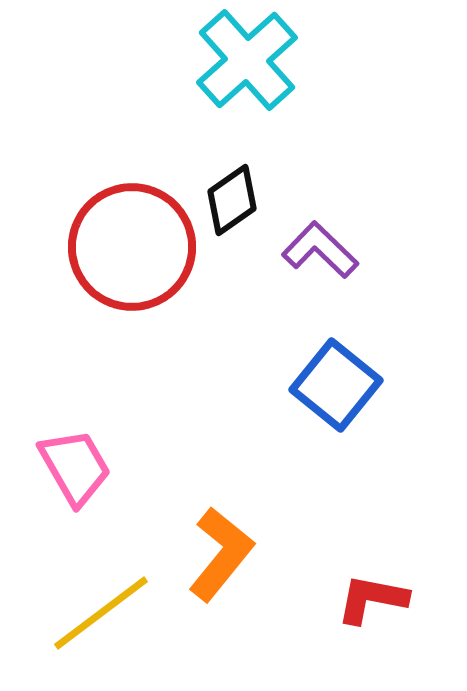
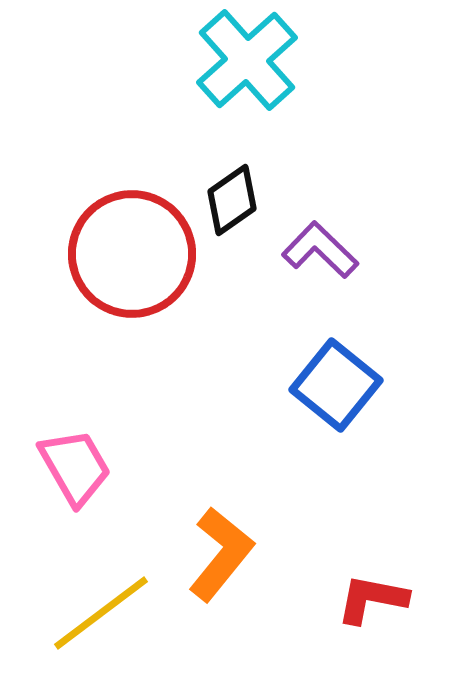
red circle: moved 7 px down
